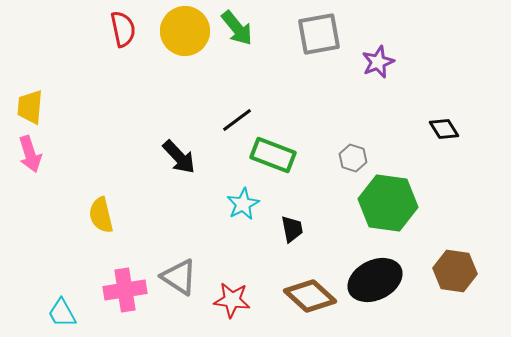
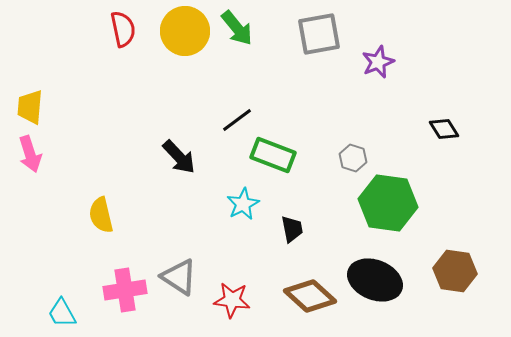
black ellipse: rotated 48 degrees clockwise
